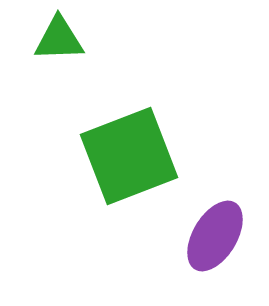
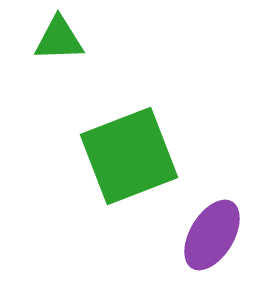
purple ellipse: moved 3 px left, 1 px up
